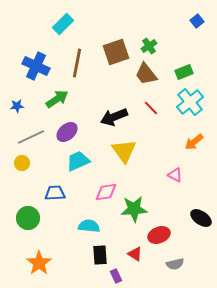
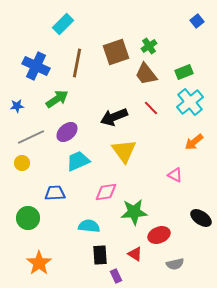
green star: moved 3 px down
